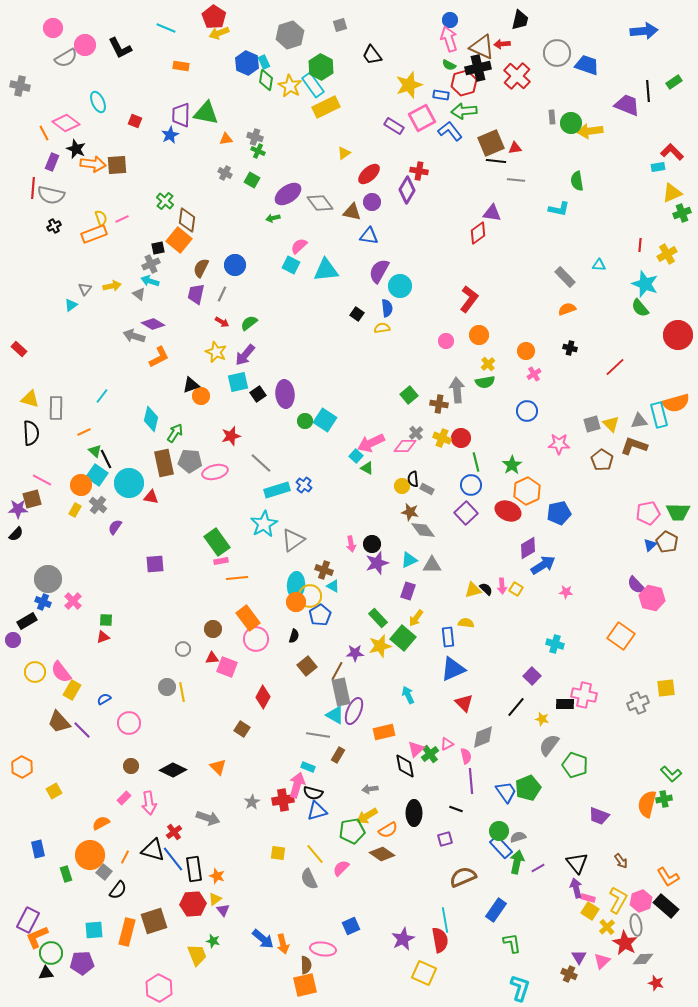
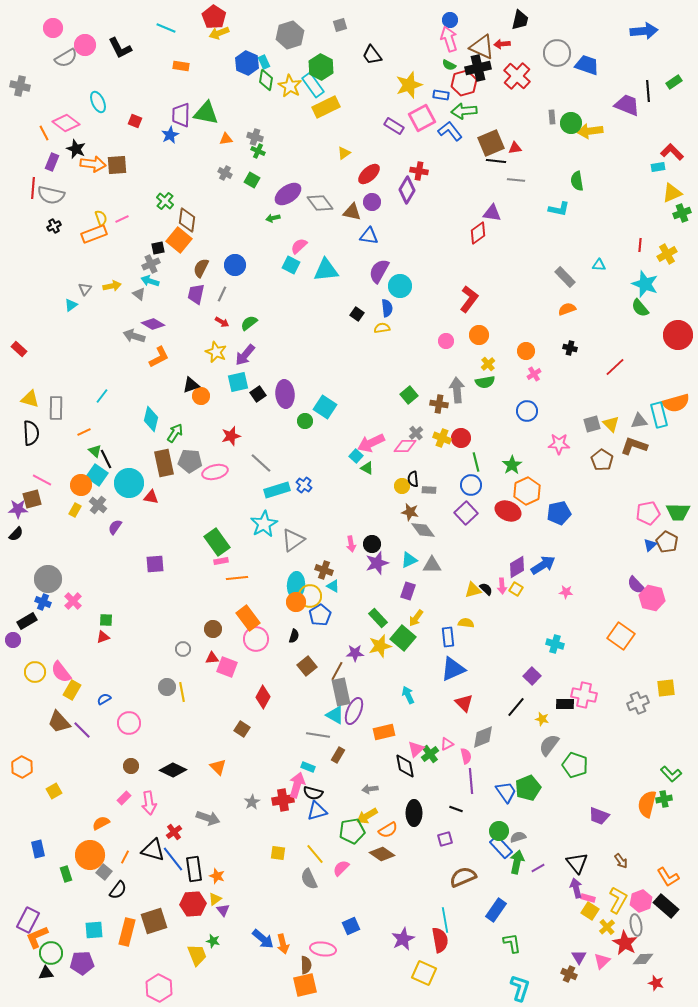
cyan square at (325, 420): moved 13 px up
gray rectangle at (427, 489): moved 2 px right, 1 px down; rotated 24 degrees counterclockwise
purple diamond at (528, 548): moved 11 px left, 19 px down
